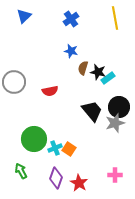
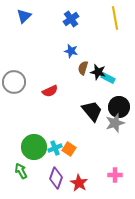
cyan rectangle: rotated 64 degrees clockwise
red semicircle: rotated 14 degrees counterclockwise
green circle: moved 8 px down
